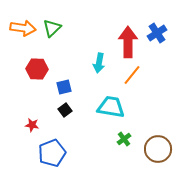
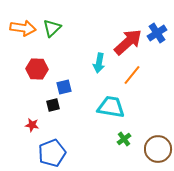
red arrow: rotated 48 degrees clockwise
black square: moved 12 px left, 5 px up; rotated 24 degrees clockwise
